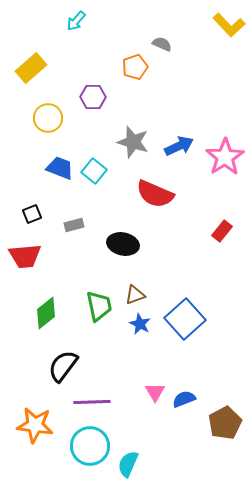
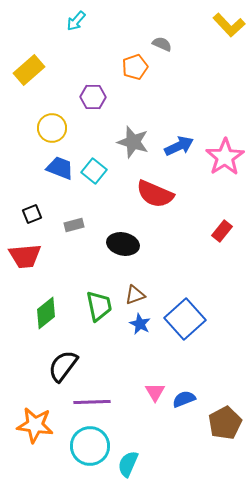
yellow rectangle: moved 2 px left, 2 px down
yellow circle: moved 4 px right, 10 px down
